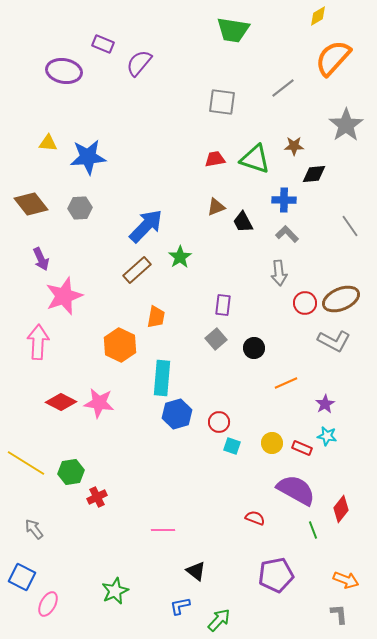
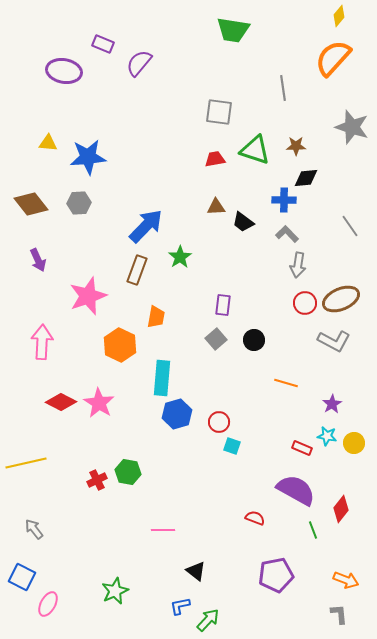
yellow diamond at (318, 16): moved 21 px right; rotated 20 degrees counterclockwise
gray line at (283, 88): rotated 60 degrees counterclockwise
gray square at (222, 102): moved 3 px left, 10 px down
gray star at (346, 125): moved 6 px right, 2 px down; rotated 20 degrees counterclockwise
brown star at (294, 146): moved 2 px right
green triangle at (255, 159): moved 9 px up
black diamond at (314, 174): moved 8 px left, 4 px down
brown triangle at (216, 207): rotated 18 degrees clockwise
gray hexagon at (80, 208): moved 1 px left, 5 px up
black trapezoid at (243, 222): rotated 25 degrees counterclockwise
purple arrow at (41, 259): moved 3 px left, 1 px down
brown rectangle at (137, 270): rotated 28 degrees counterclockwise
gray arrow at (279, 273): moved 19 px right, 8 px up; rotated 15 degrees clockwise
pink star at (64, 296): moved 24 px right
pink arrow at (38, 342): moved 4 px right
black circle at (254, 348): moved 8 px up
orange line at (286, 383): rotated 40 degrees clockwise
pink star at (99, 403): rotated 24 degrees clockwise
purple star at (325, 404): moved 7 px right
yellow circle at (272, 443): moved 82 px right
yellow line at (26, 463): rotated 45 degrees counterclockwise
green hexagon at (71, 472): moved 57 px right; rotated 20 degrees clockwise
red cross at (97, 497): moved 17 px up
green arrow at (219, 620): moved 11 px left
